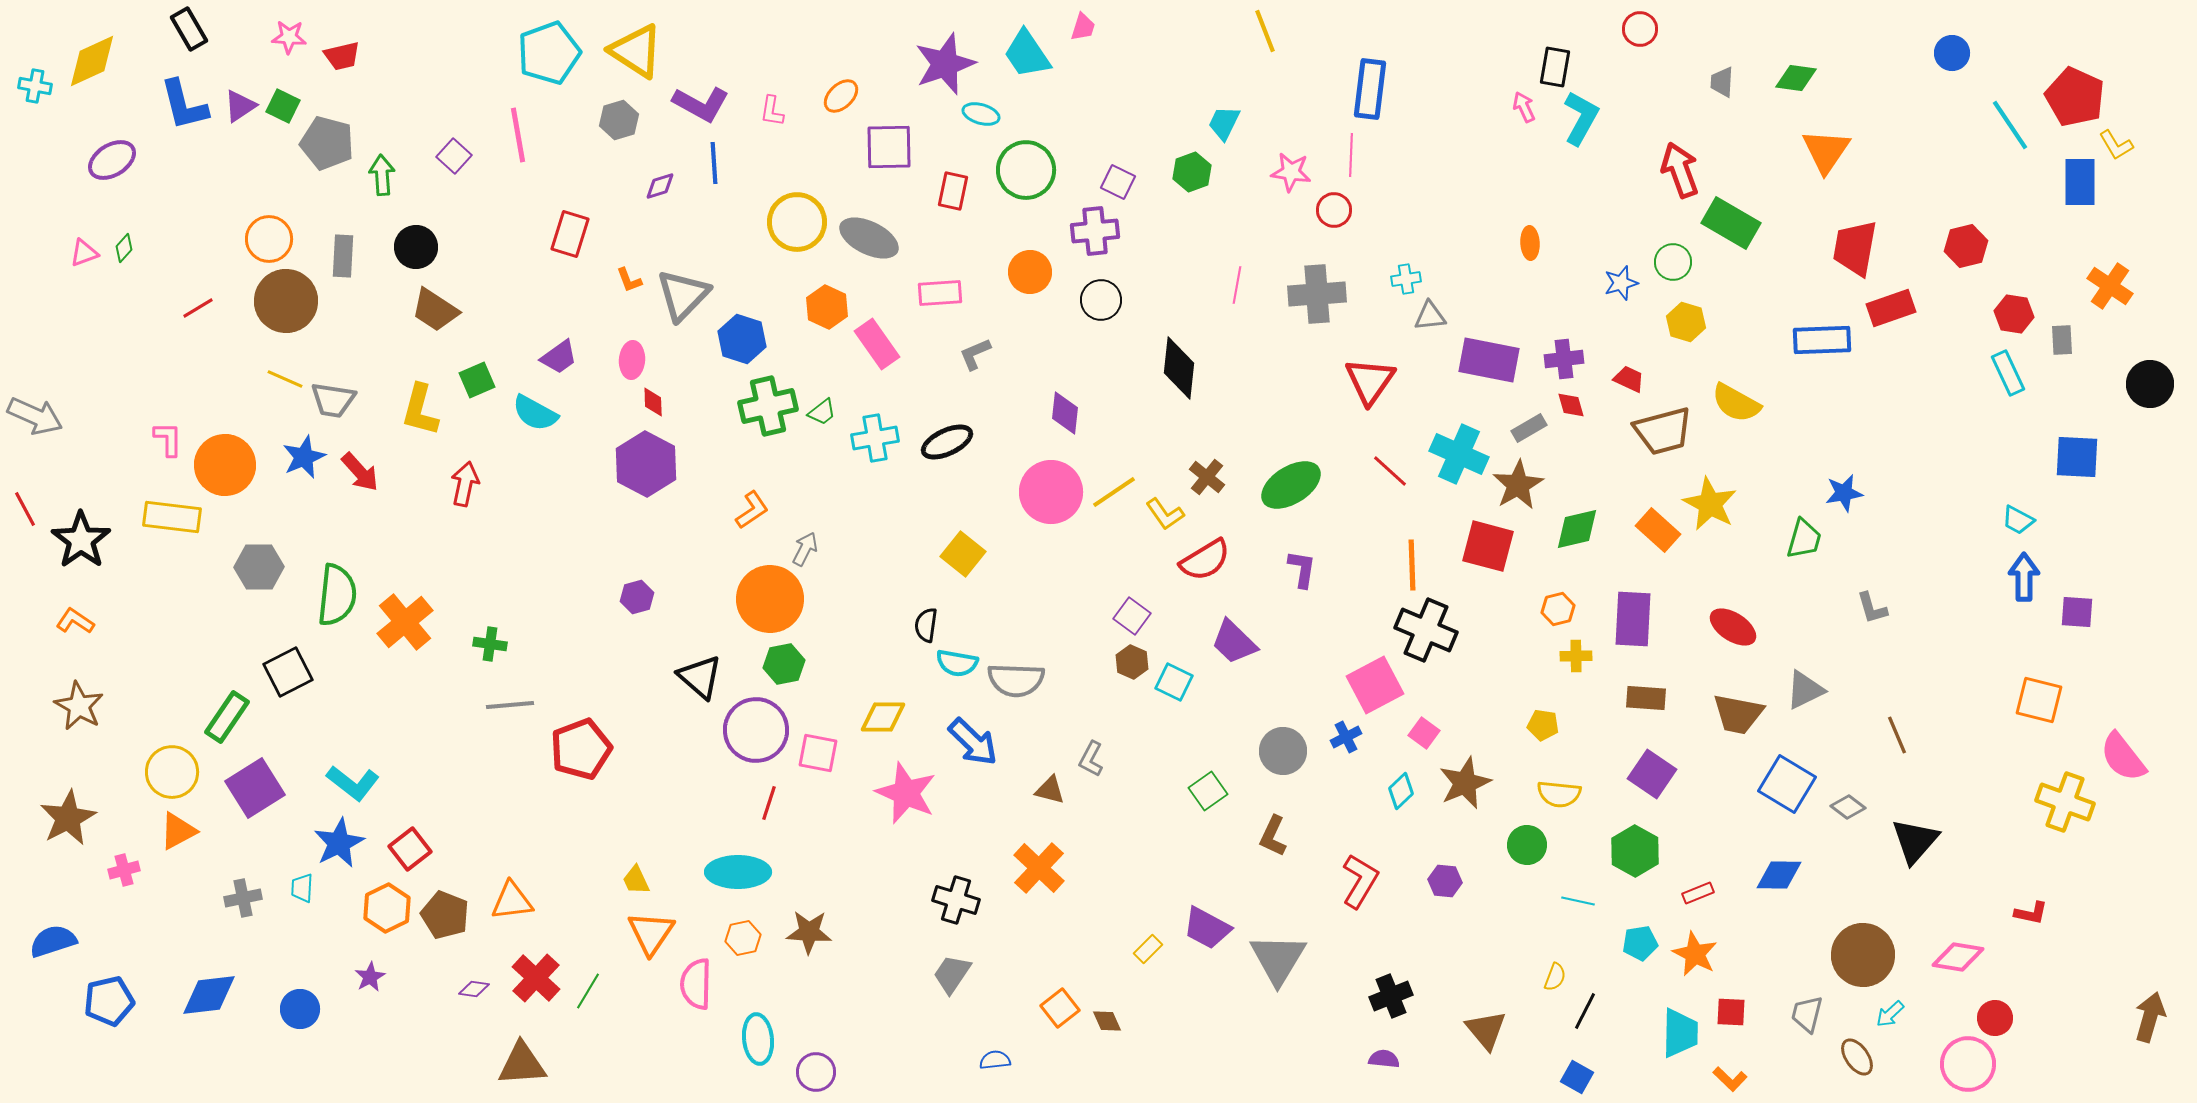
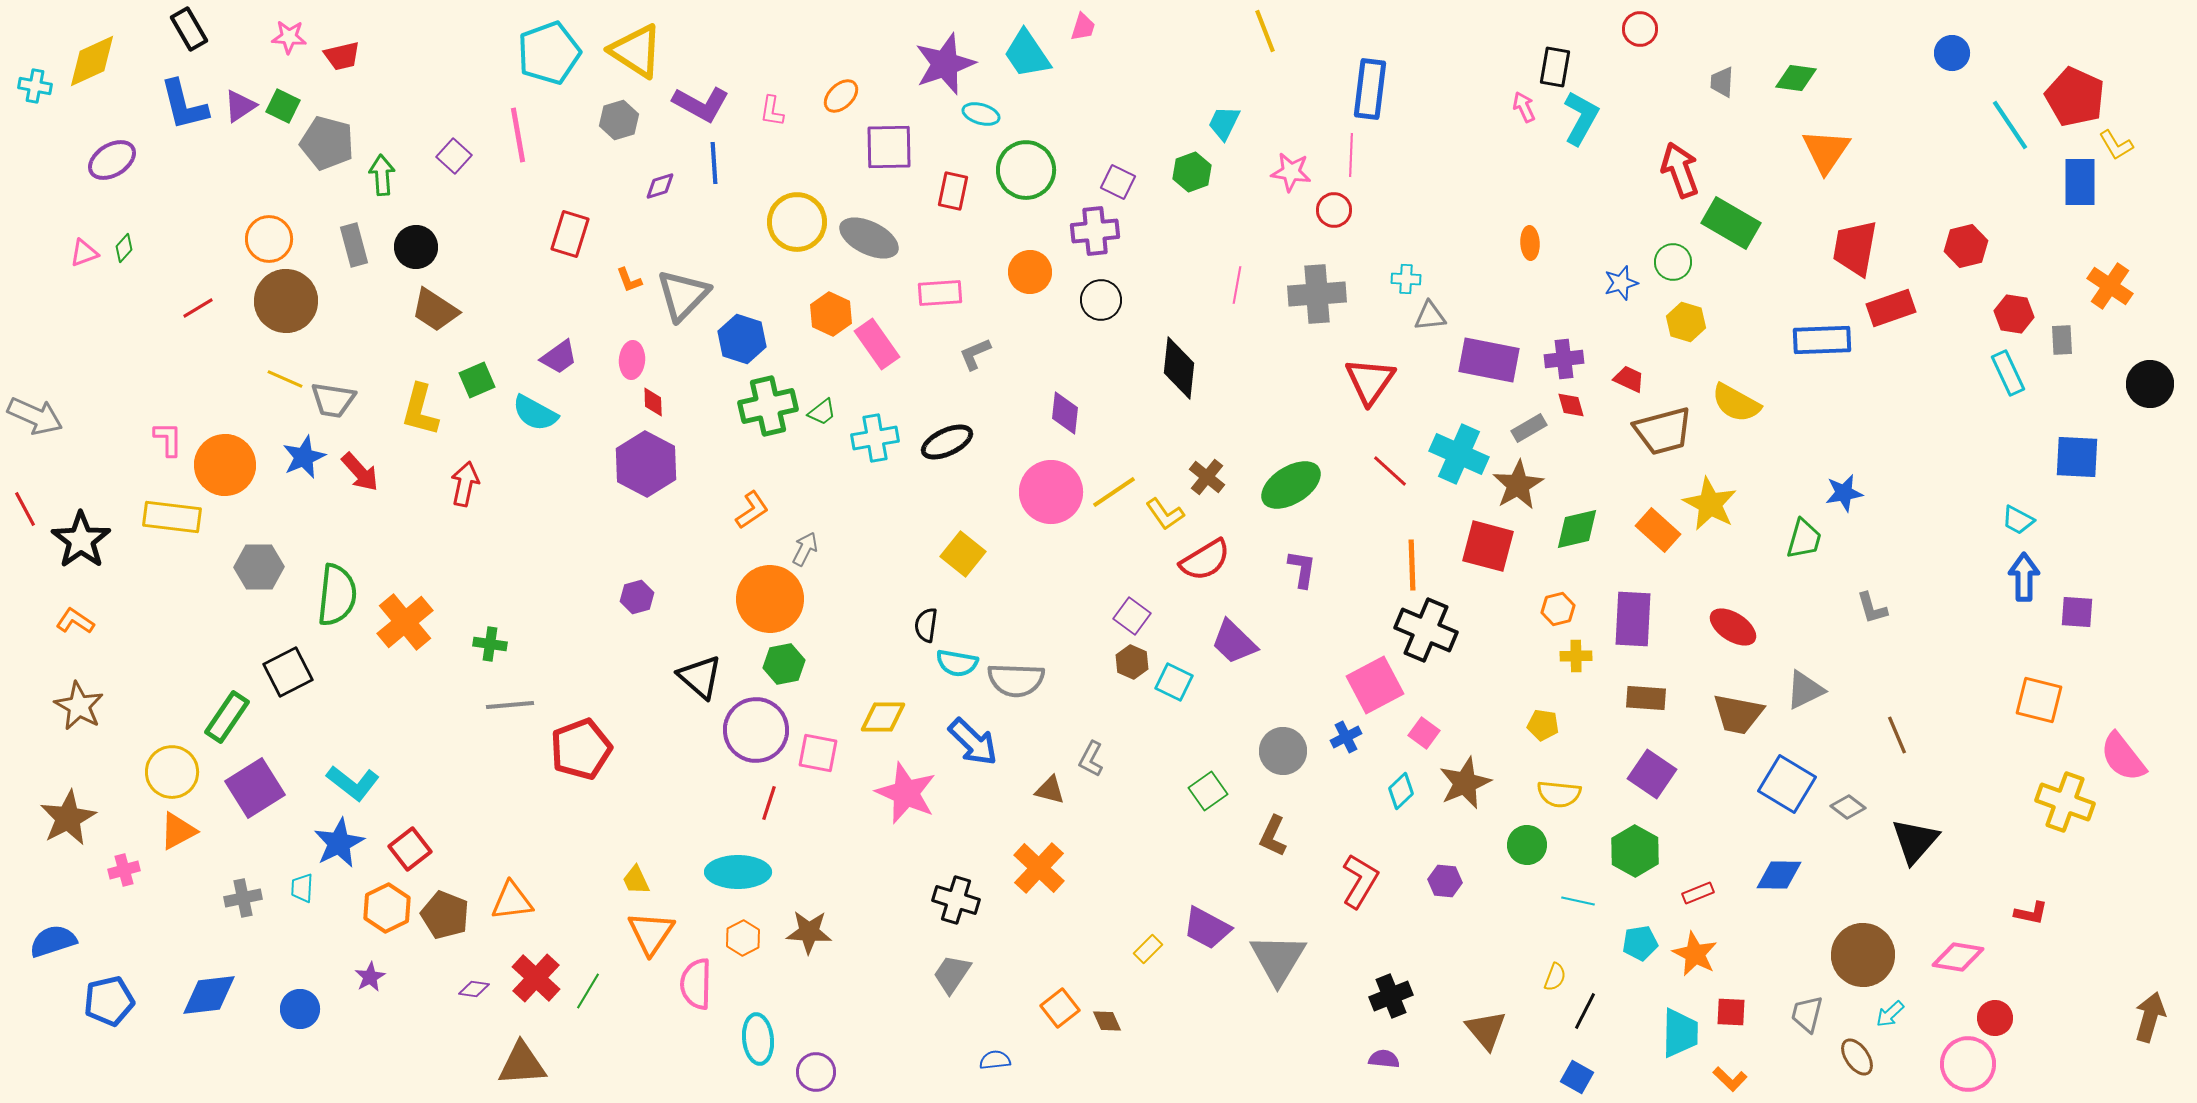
gray rectangle at (343, 256): moved 11 px right, 11 px up; rotated 18 degrees counterclockwise
cyan cross at (1406, 279): rotated 12 degrees clockwise
orange hexagon at (827, 307): moved 4 px right, 7 px down
orange hexagon at (743, 938): rotated 16 degrees counterclockwise
